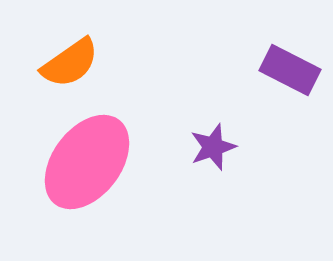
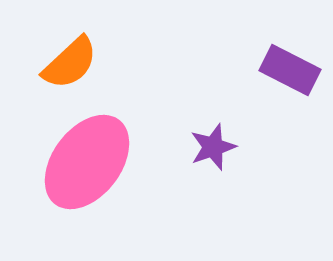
orange semicircle: rotated 8 degrees counterclockwise
